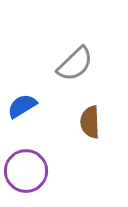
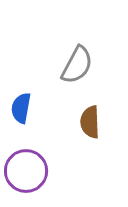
gray semicircle: moved 2 px right, 1 px down; rotated 18 degrees counterclockwise
blue semicircle: moved 1 px left, 2 px down; rotated 48 degrees counterclockwise
